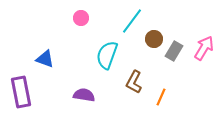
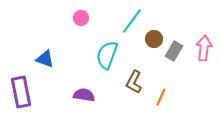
pink arrow: rotated 25 degrees counterclockwise
